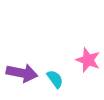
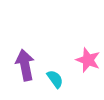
purple arrow: moved 3 px right, 8 px up; rotated 112 degrees counterclockwise
